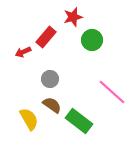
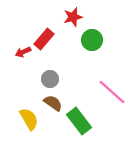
red rectangle: moved 2 px left, 2 px down
brown semicircle: moved 1 px right, 2 px up
green rectangle: rotated 16 degrees clockwise
